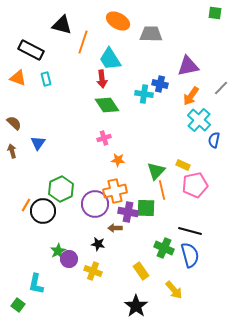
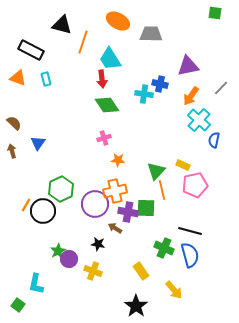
brown arrow at (115, 228): rotated 32 degrees clockwise
